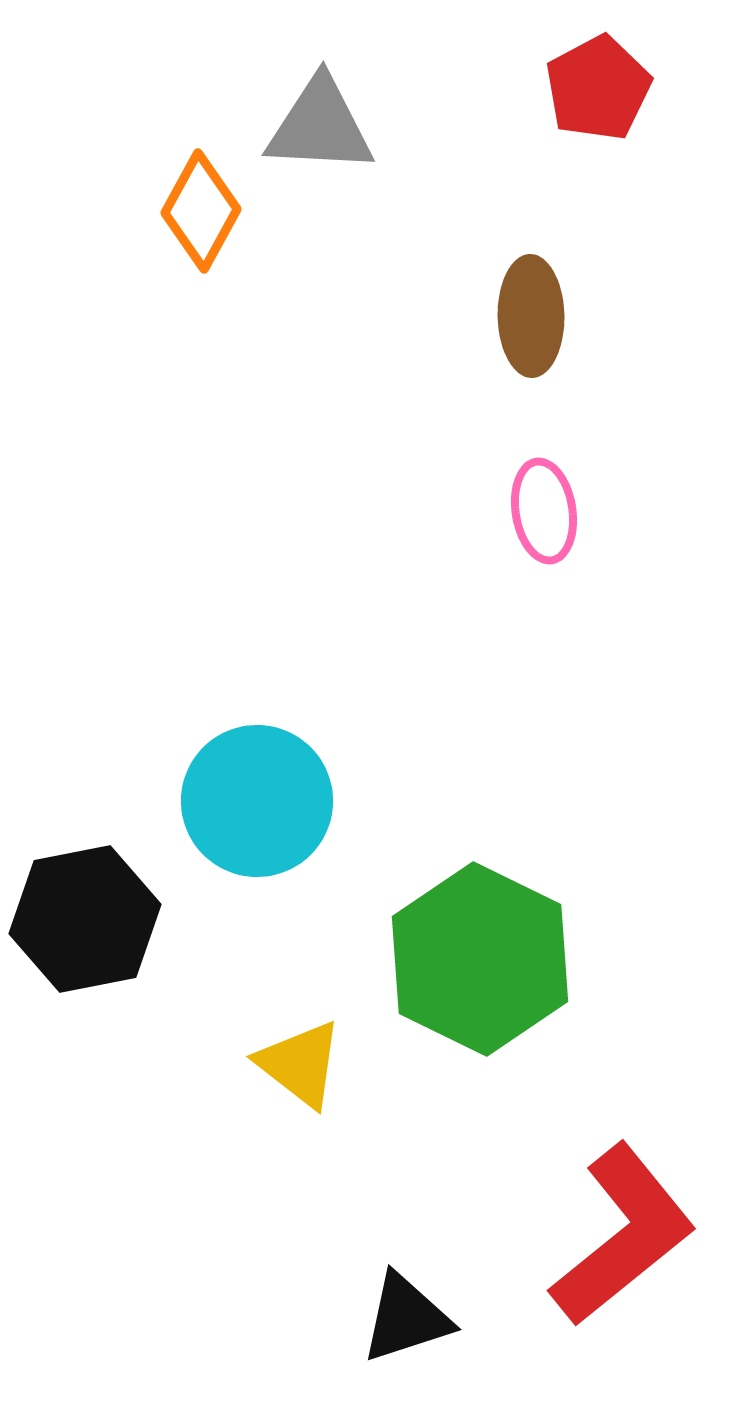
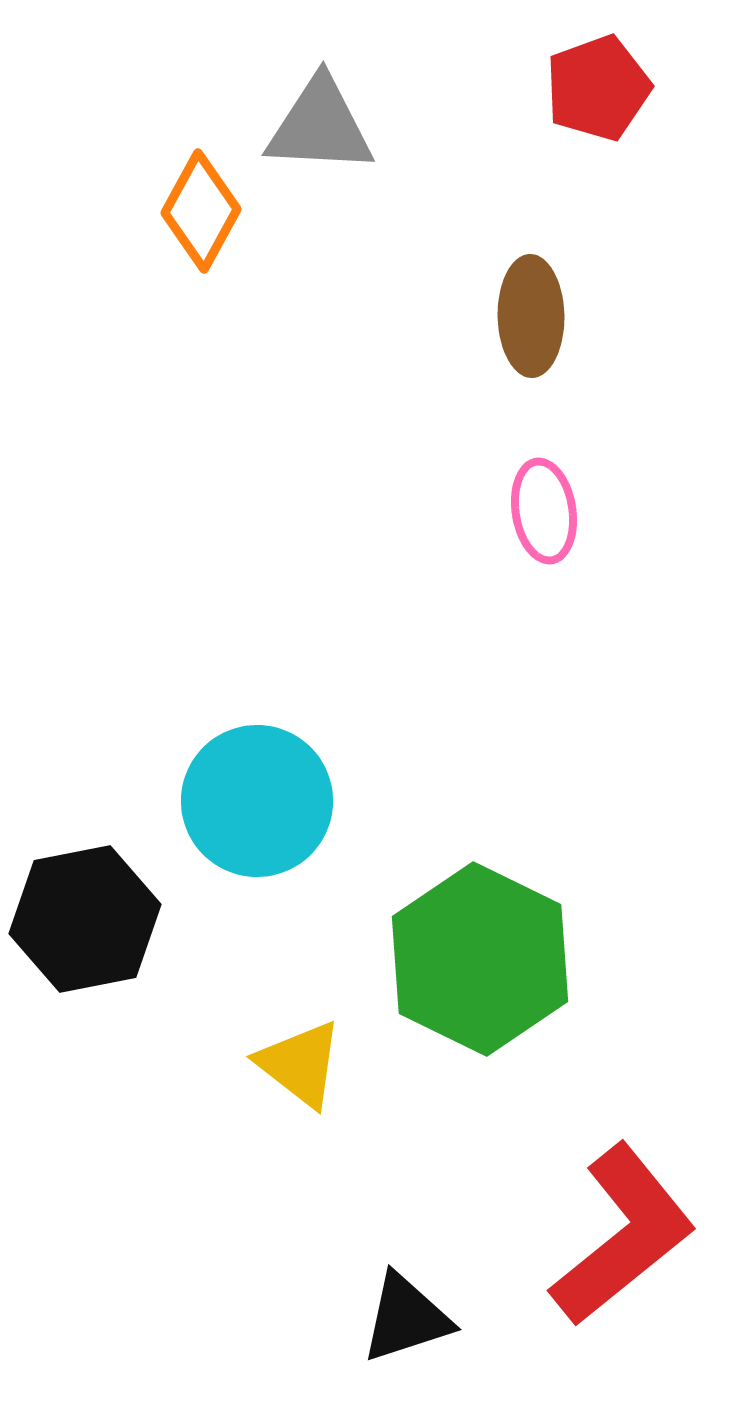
red pentagon: rotated 8 degrees clockwise
